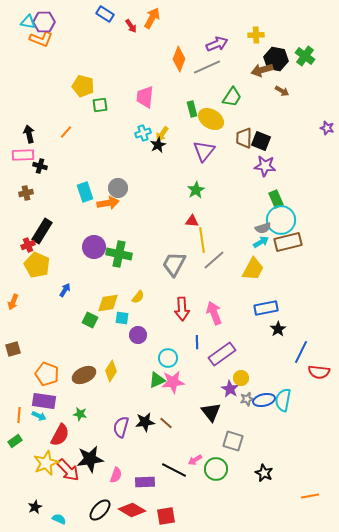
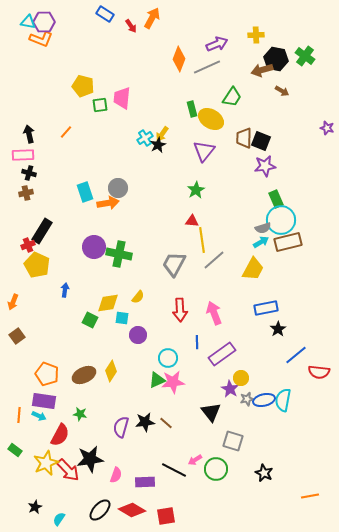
pink trapezoid at (145, 97): moved 23 px left, 1 px down
cyan cross at (143, 133): moved 2 px right, 5 px down; rotated 14 degrees counterclockwise
black cross at (40, 166): moved 11 px left, 7 px down
purple star at (265, 166): rotated 15 degrees counterclockwise
blue arrow at (65, 290): rotated 24 degrees counterclockwise
red arrow at (182, 309): moved 2 px left, 1 px down
brown square at (13, 349): moved 4 px right, 13 px up; rotated 21 degrees counterclockwise
blue line at (301, 352): moved 5 px left, 3 px down; rotated 25 degrees clockwise
green rectangle at (15, 441): moved 9 px down; rotated 72 degrees clockwise
cyan semicircle at (59, 519): rotated 80 degrees counterclockwise
